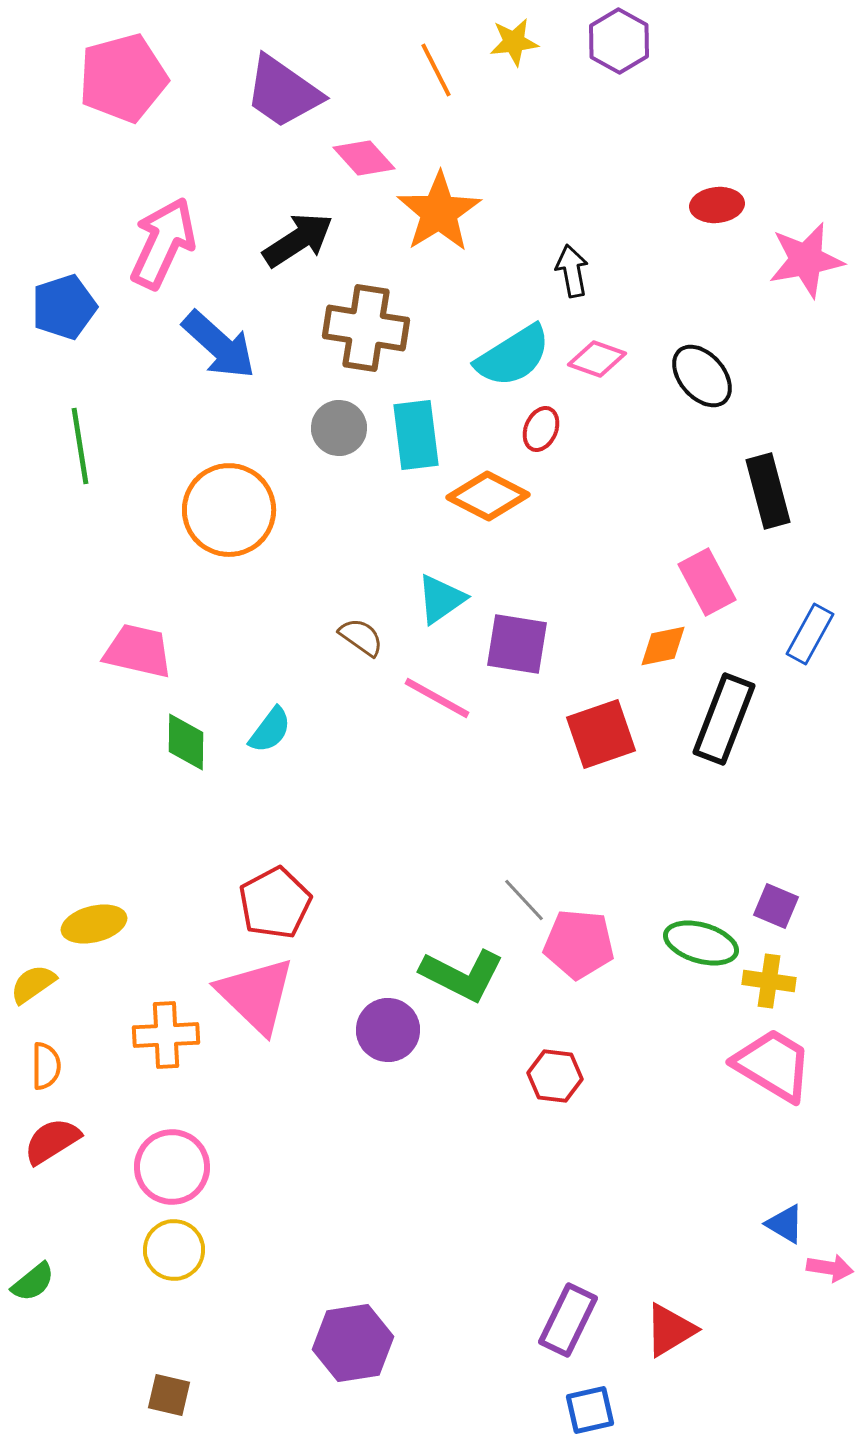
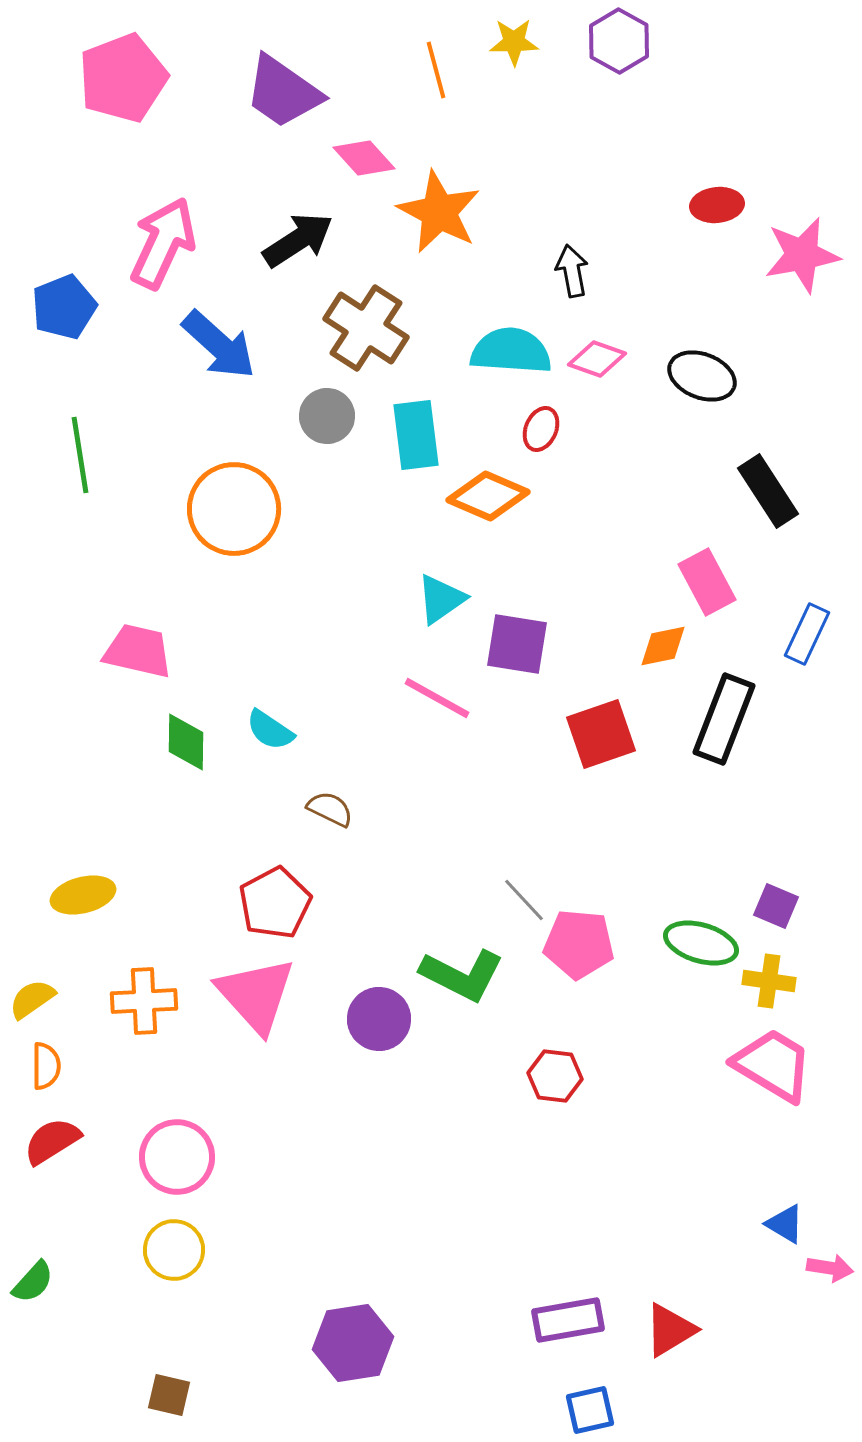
yellow star at (514, 42): rotated 6 degrees clockwise
orange line at (436, 70): rotated 12 degrees clockwise
pink pentagon at (123, 78): rotated 6 degrees counterclockwise
orange star at (439, 212): rotated 12 degrees counterclockwise
pink star at (806, 260): moved 4 px left, 5 px up
blue pentagon at (64, 307): rotated 4 degrees counterclockwise
brown cross at (366, 328): rotated 24 degrees clockwise
cyan semicircle at (513, 356): moved 2 px left, 5 px up; rotated 144 degrees counterclockwise
black ellipse at (702, 376): rotated 28 degrees counterclockwise
gray circle at (339, 428): moved 12 px left, 12 px up
green line at (80, 446): moved 9 px down
black rectangle at (768, 491): rotated 18 degrees counterclockwise
orange diamond at (488, 496): rotated 4 degrees counterclockwise
orange circle at (229, 510): moved 5 px right, 1 px up
blue rectangle at (810, 634): moved 3 px left; rotated 4 degrees counterclockwise
brown semicircle at (361, 637): moved 31 px left, 172 px down; rotated 9 degrees counterclockwise
cyan semicircle at (270, 730): rotated 87 degrees clockwise
yellow ellipse at (94, 924): moved 11 px left, 29 px up
yellow semicircle at (33, 984): moved 1 px left, 15 px down
pink triangle at (256, 995): rotated 4 degrees clockwise
purple circle at (388, 1030): moved 9 px left, 11 px up
orange cross at (166, 1035): moved 22 px left, 34 px up
pink circle at (172, 1167): moved 5 px right, 10 px up
green semicircle at (33, 1282): rotated 9 degrees counterclockwise
purple rectangle at (568, 1320): rotated 54 degrees clockwise
